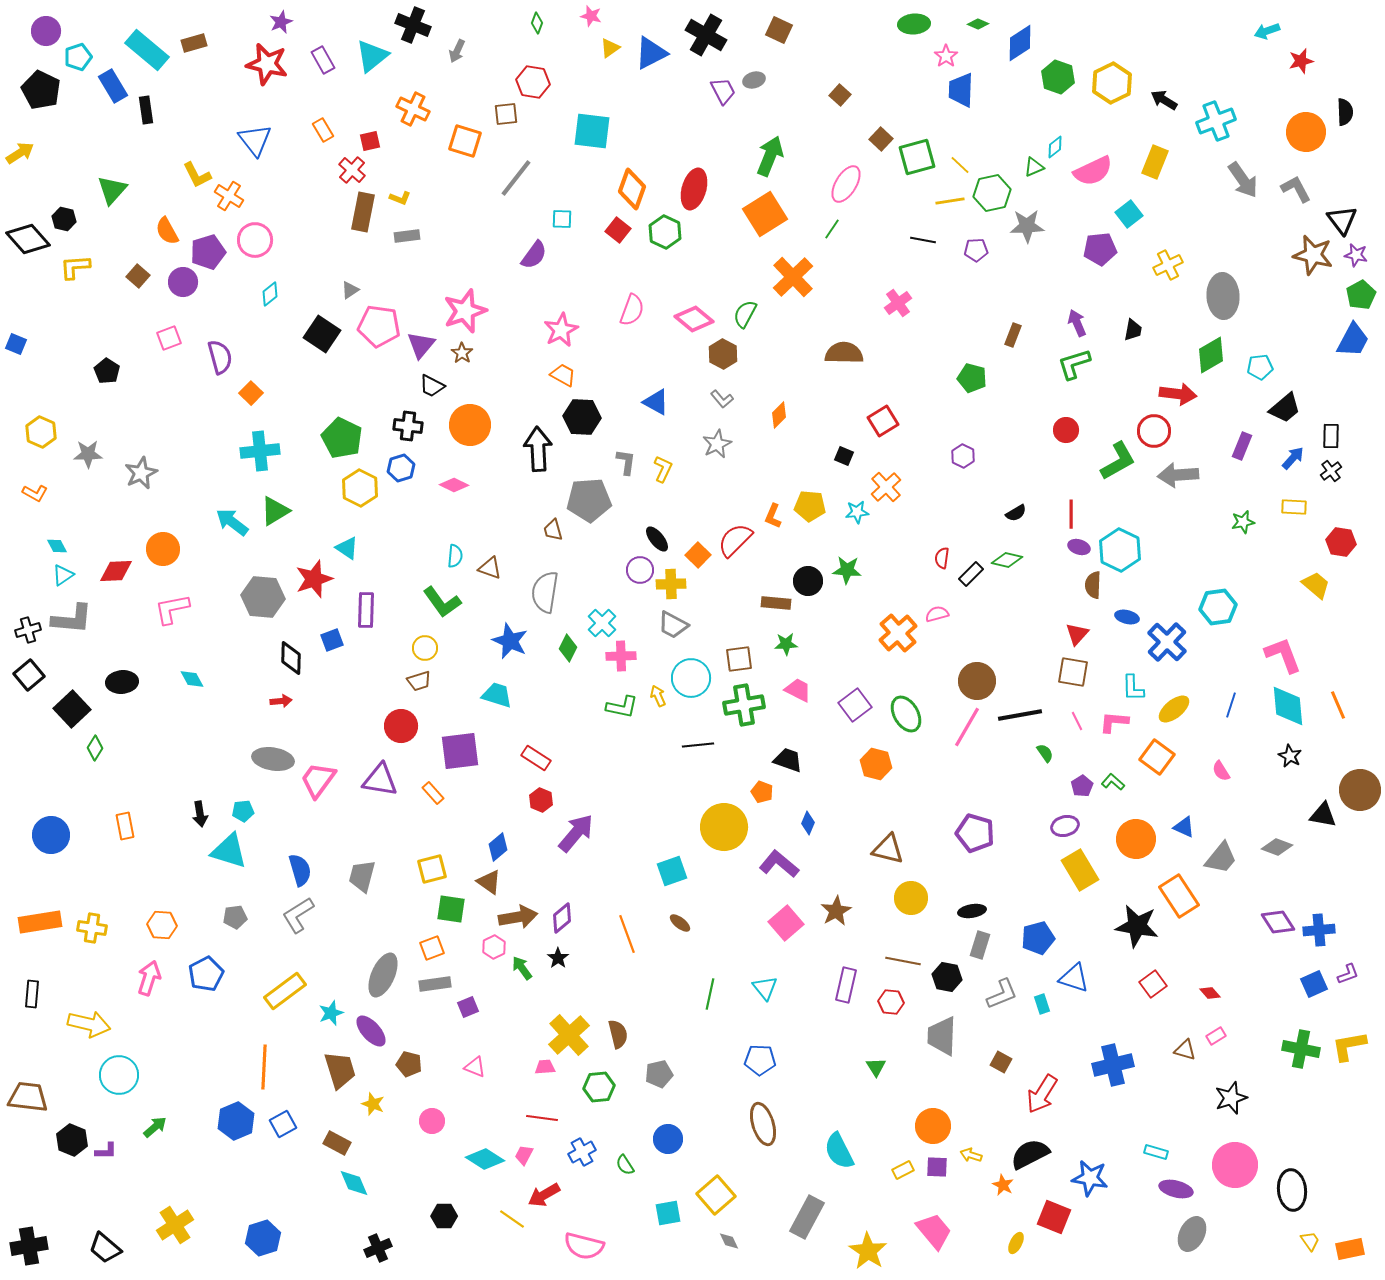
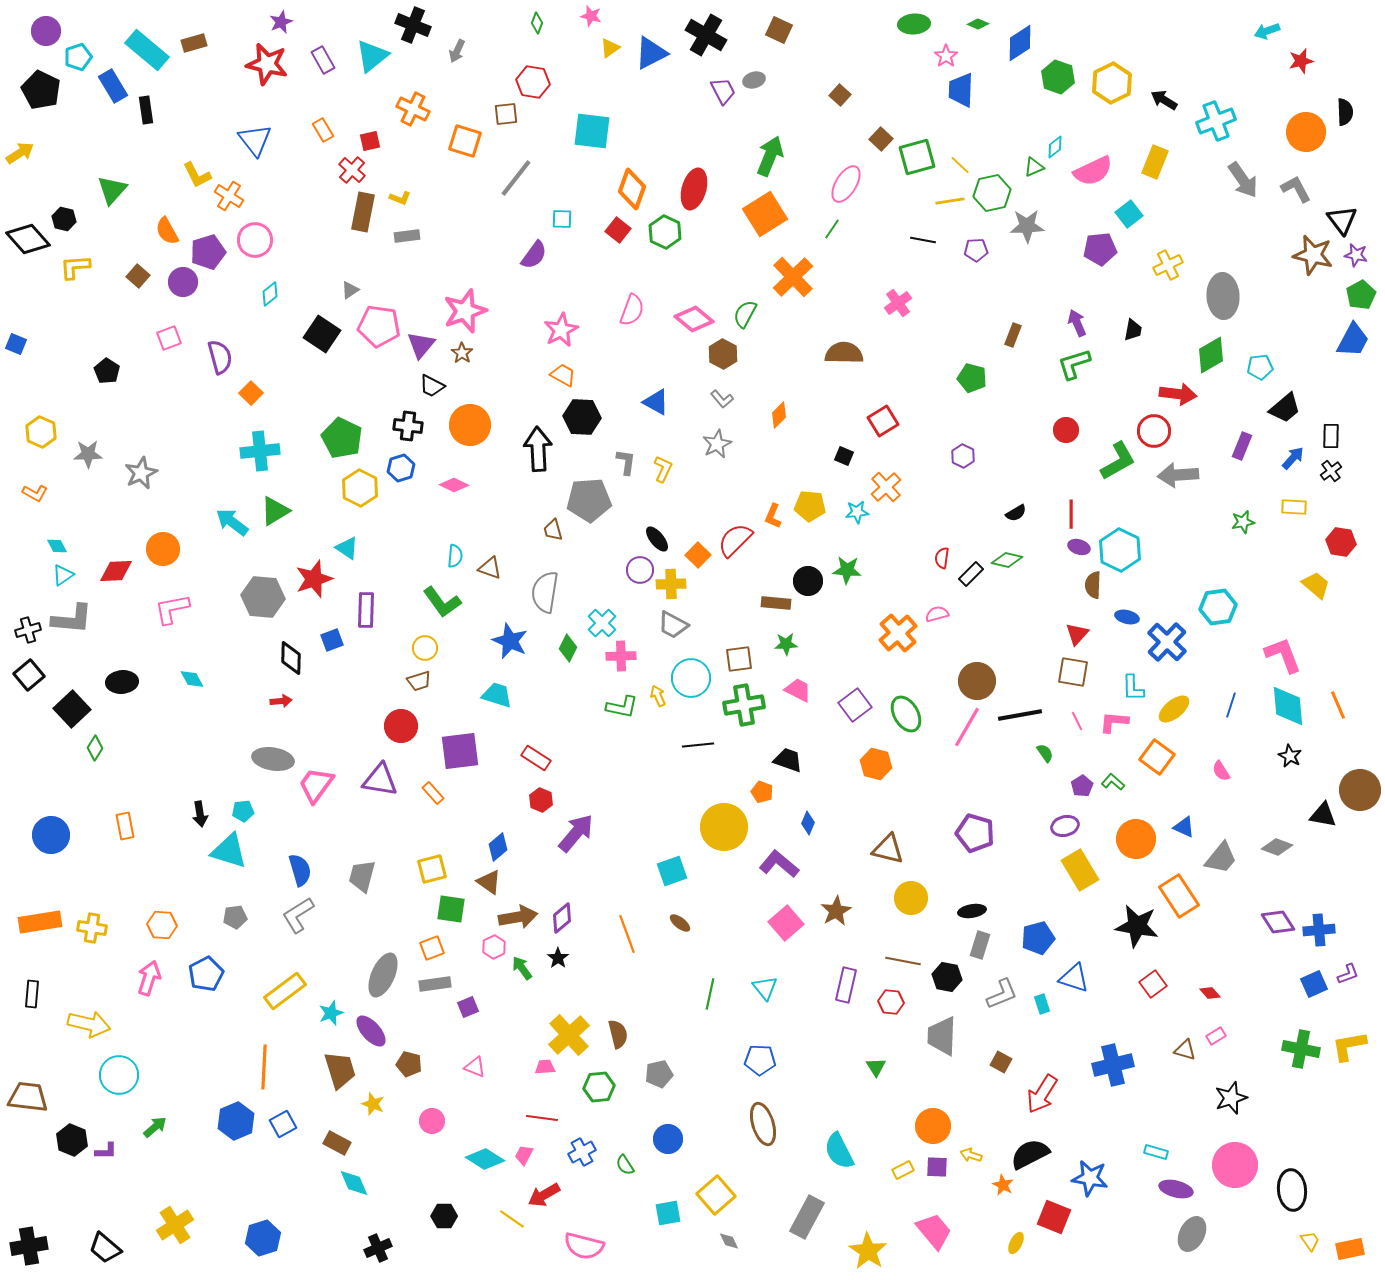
pink trapezoid at (318, 780): moved 2 px left, 5 px down
